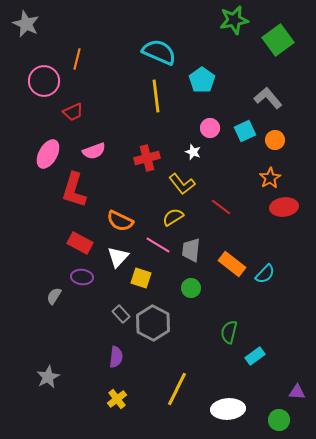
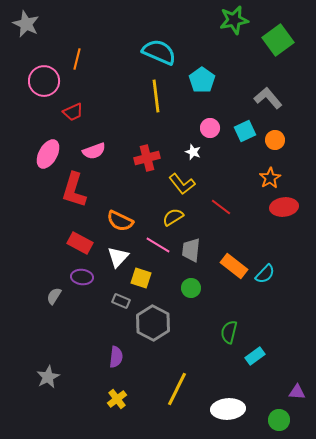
orange rectangle at (232, 264): moved 2 px right, 2 px down
gray rectangle at (121, 314): moved 13 px up; rotated 24 degrees counterclockwise
